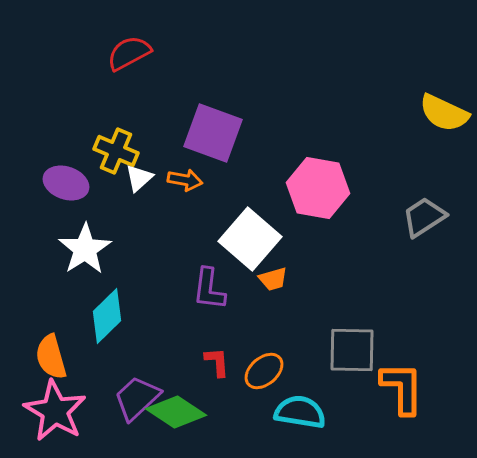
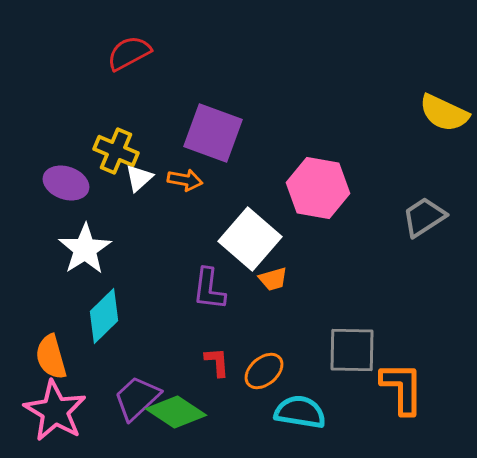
cyan diamond: moved 3 px left
